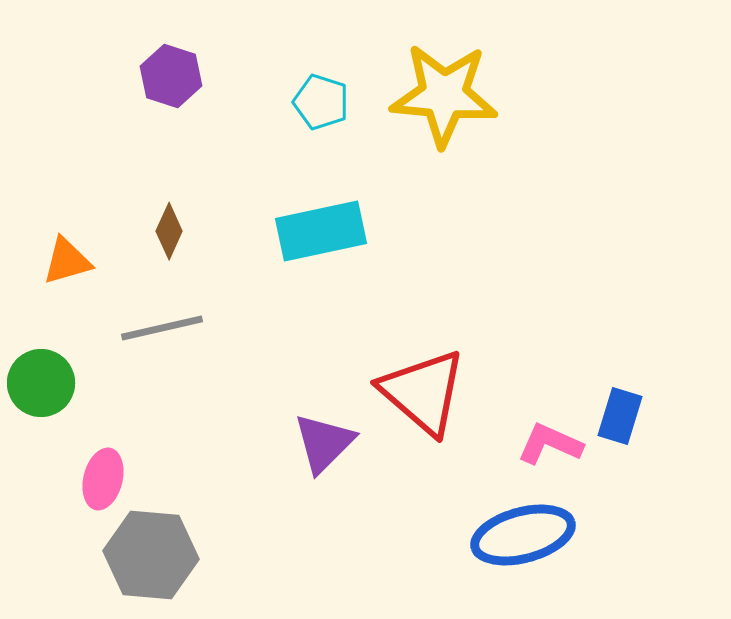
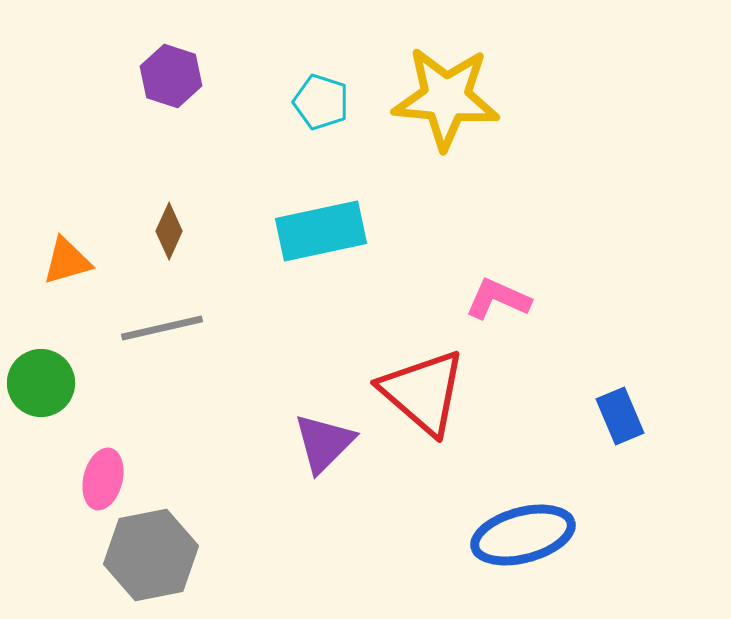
yellow star: moved 2 px right, 3 px down
blue rectangle: rotated 40 degrees counterclockwise
pink L-shape: moved 52 px left, 145 px up
gray hexagon: rotated 16 degrees counterclockwise
